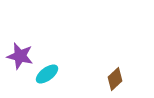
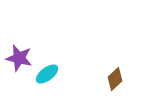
purple star: moved 1 px left, 2 px down
